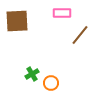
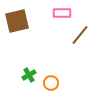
brown square: rotated 10 degrees counterclockwise
green cross: moved 3 px left, 1 px down
